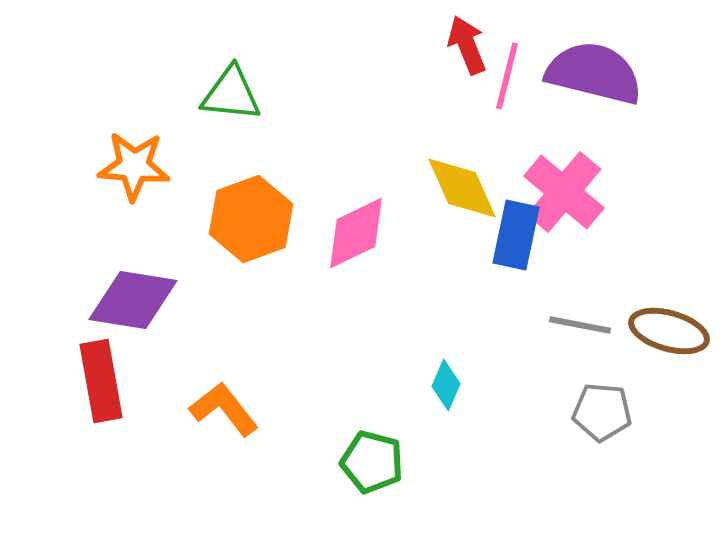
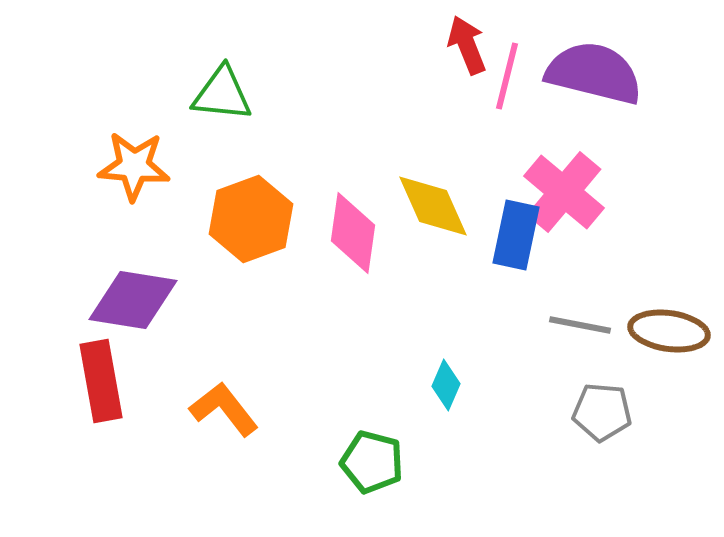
green triangle: moved 9 px left
yellow diamond: moved 29 px left, 18 px down
pink diamond: moved 3 px left; rotated 56 degrees counterclockwise
brown ellipse: rotated 8 degrees counterclockwise
